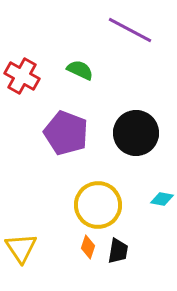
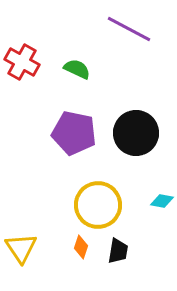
purple line: moved 1 px left, 1 px up
green semicircle: moved 3 px left, 1 px up
red cross: moved 14 px up
purple pentagon: moved 8 px right; rotated 9 degrees counterclockwise
cyan diamond: moved 2 px down
orange diamond: moved 7 px left
